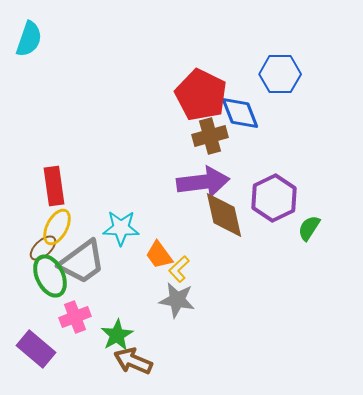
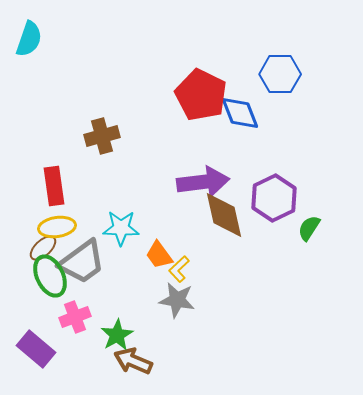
brown cross: moved 108 px left
yellow ellipse: rotated 54 degrees clockwise
